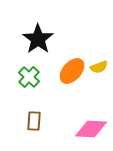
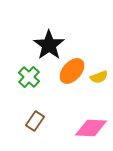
black star: moved 11 px right, 6 px down
yellow semicircle: moved 10 px down
brown rectangle: moved 1 px right; rotated 30 degrees clockwise
pink diamond: moved 1 px up
